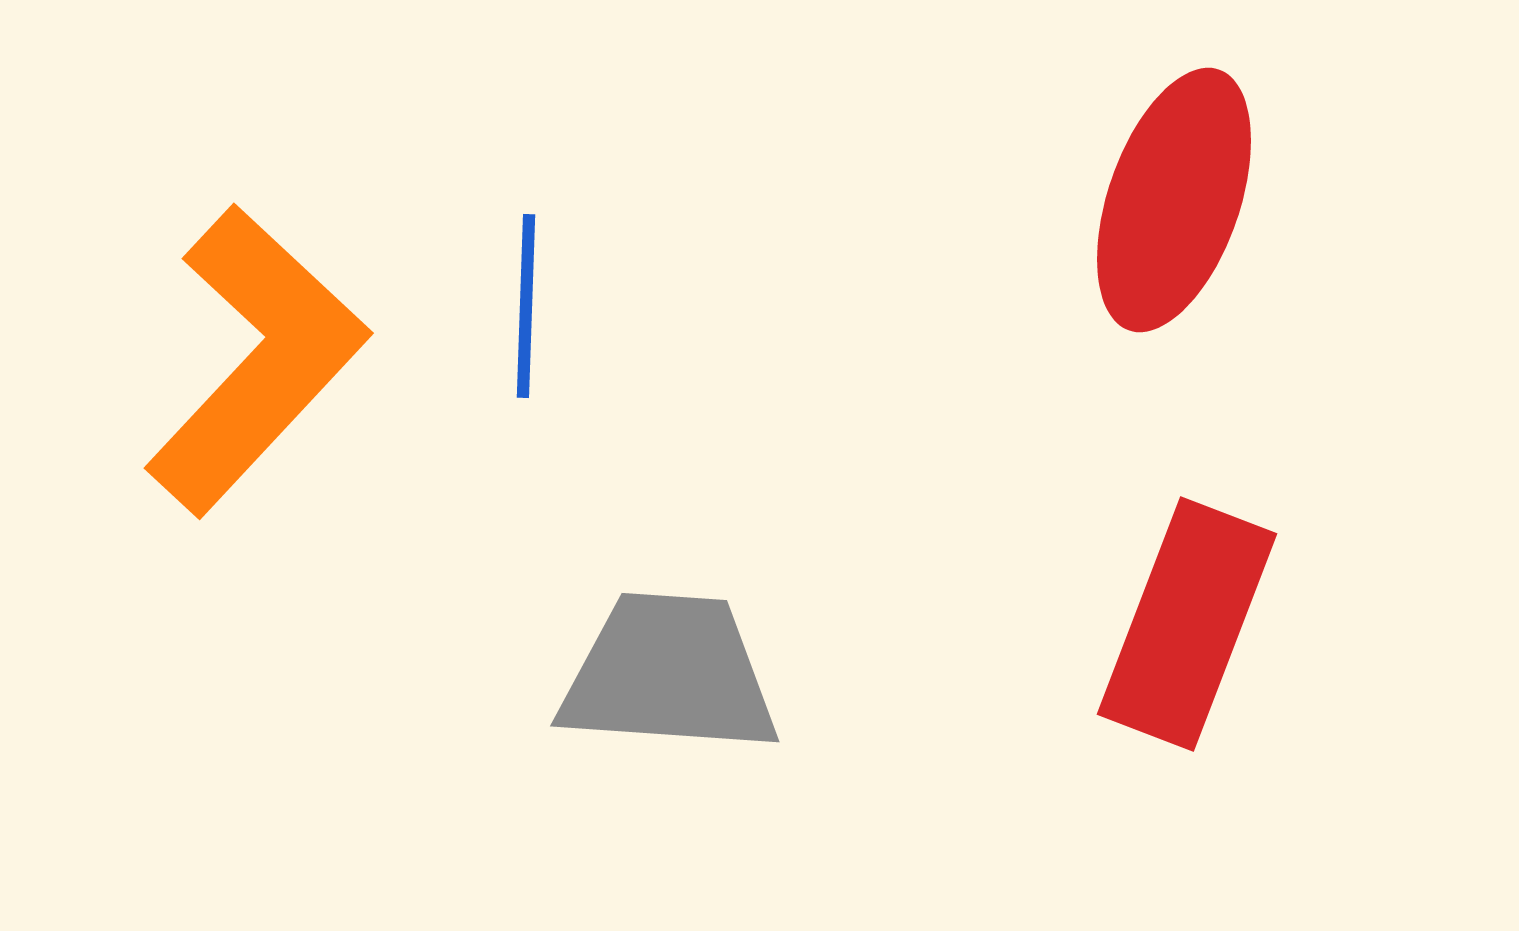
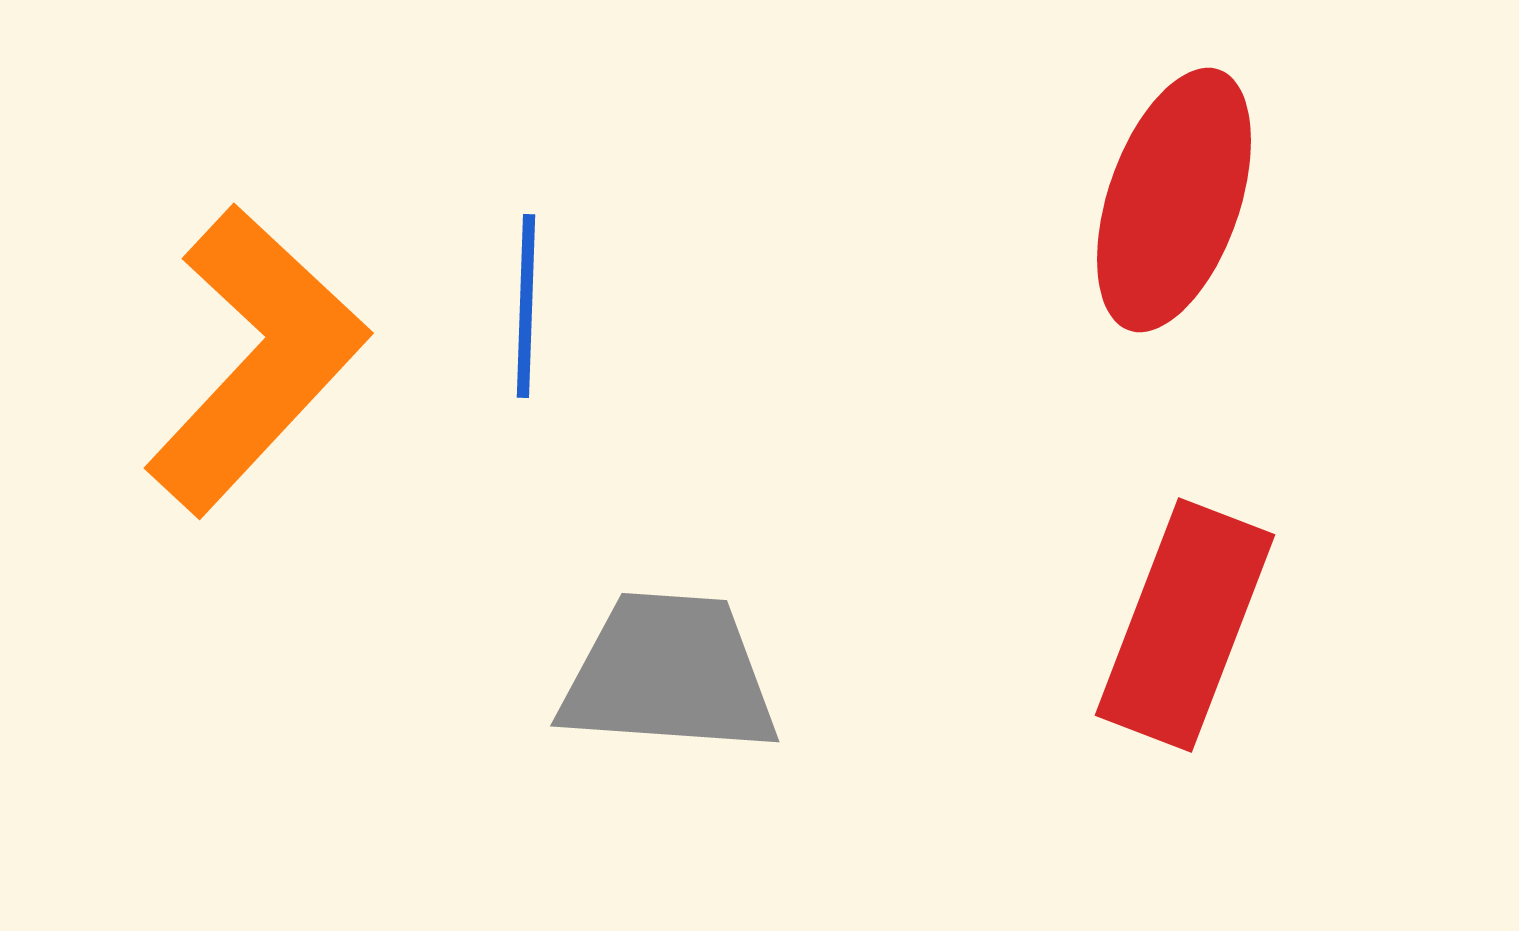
red rectangle: moved 2 px left, 1 px down
